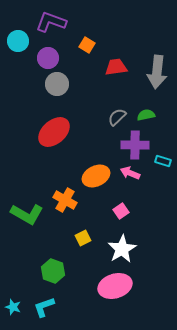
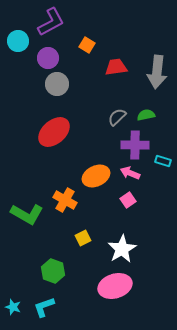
purple L-shape: rotated 132 degrees clockwise
pink square: moved 7 px right, 11 px up
